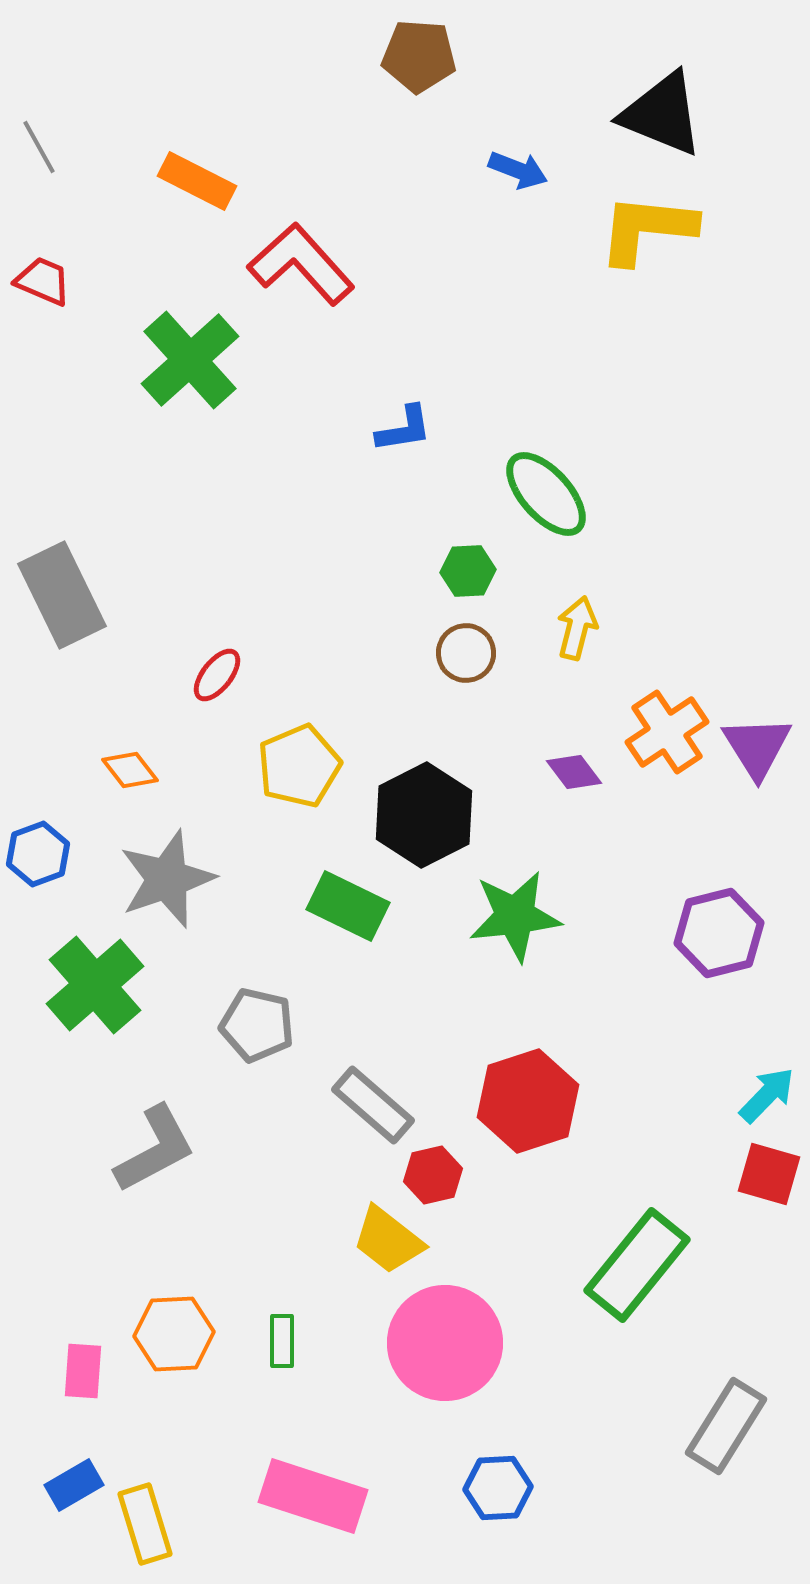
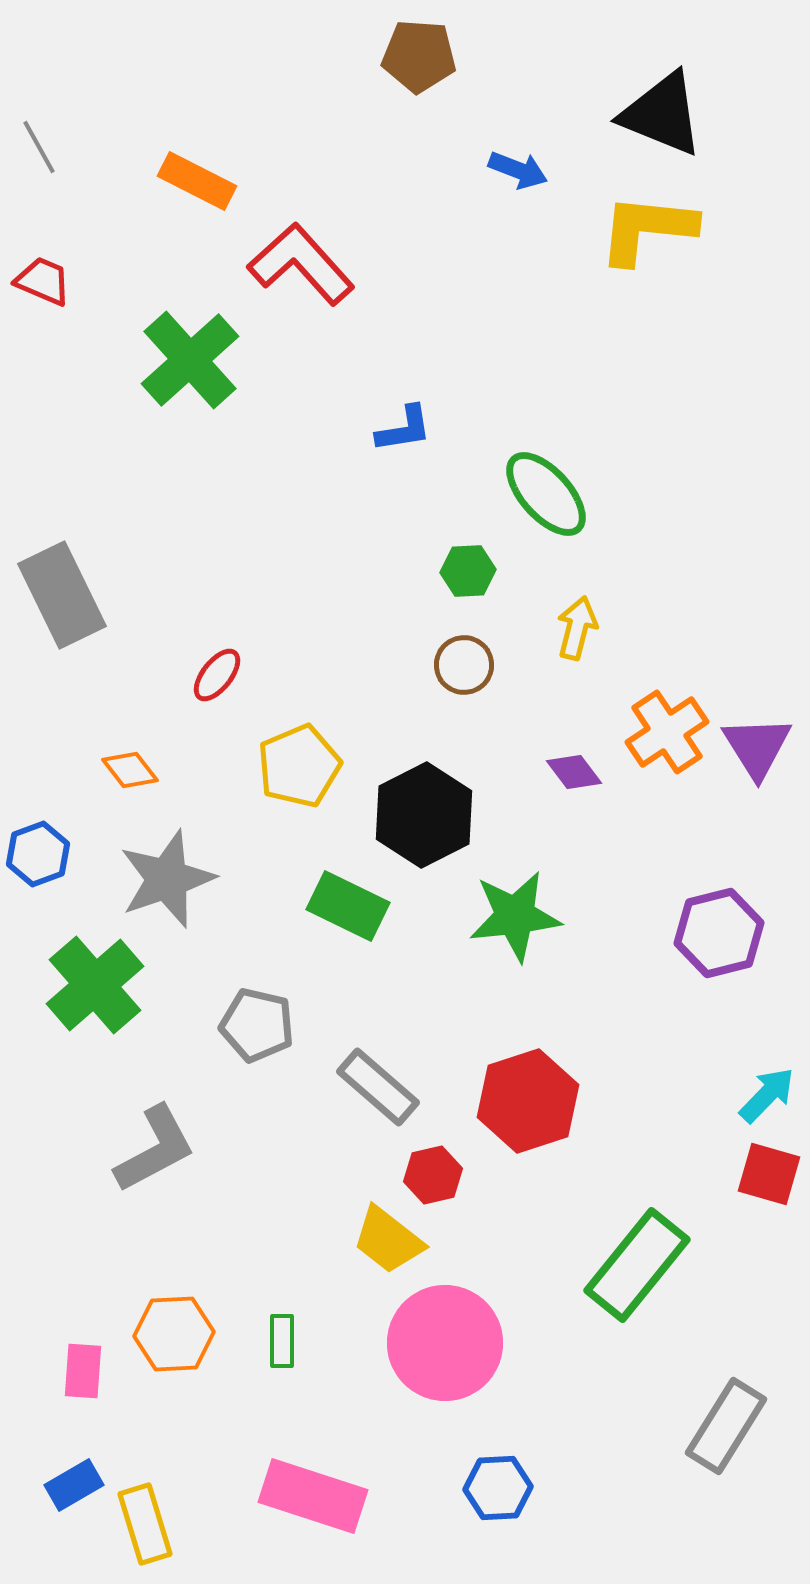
brown circle at (466, 653): moved 2 px left, 12 px down
gray rectangle at (373, 1105): moved 5 px right, 18 px up
